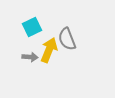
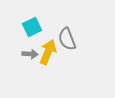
yellow arrow: moved 1 px left, 2 px down
gray arrow: moved 3 px up
